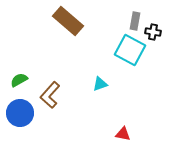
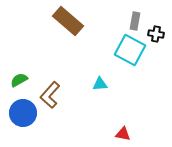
black cross: moved 3 px right, 2 px down
cyan triangle: rotated 14 degrees clockwise
blue circle: moved 3 px right
